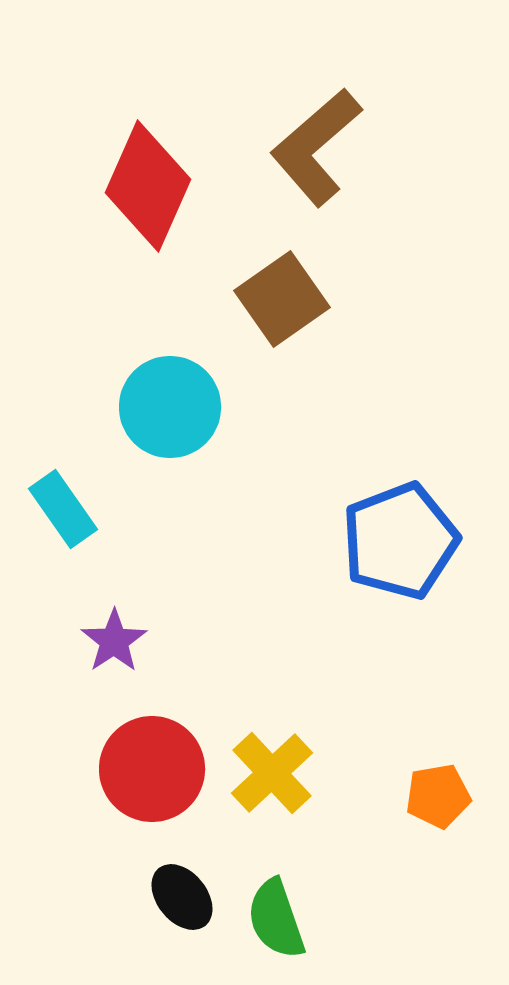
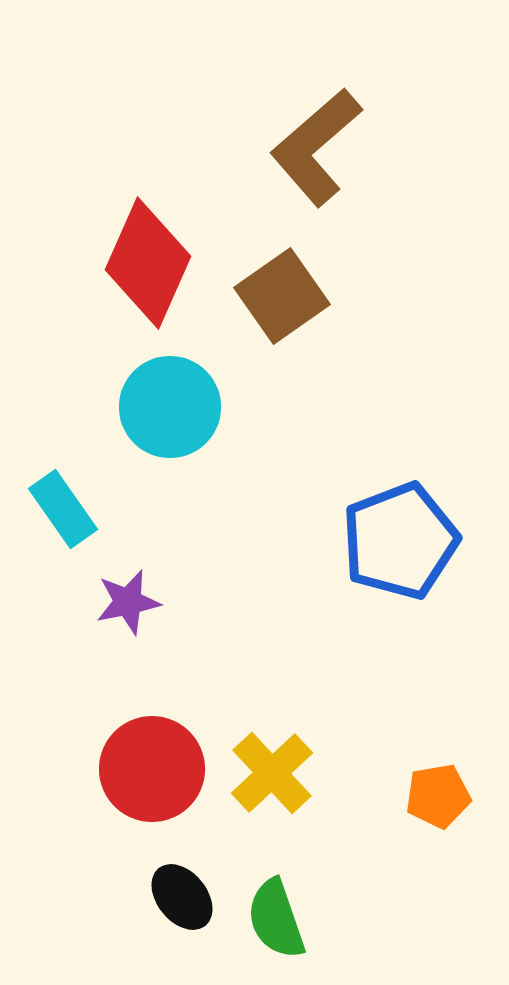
red diamond: moved 77 px down
brown square: moved 3 px up
purple star: moved 14 px right, 39 px up; rotated 22 degrees clockwise
